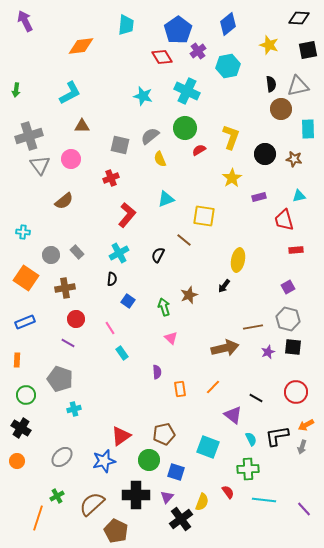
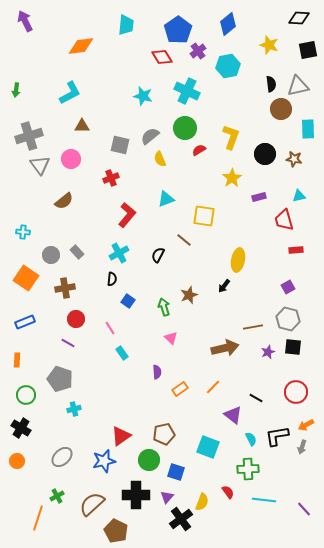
orange rectangle at (180, 389): rotated 63 degrees clockwise
